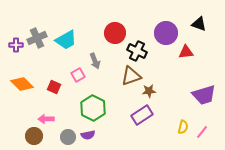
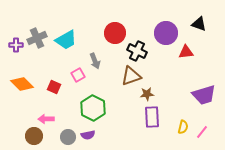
brown star: moved 2 px left, 3 px down
purple rectangle: moved 10 px right, 2 px down; rotated 60 degrees counterclockwise
